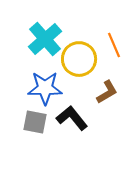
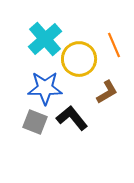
gray square: rotated 10 degrees clockwise
